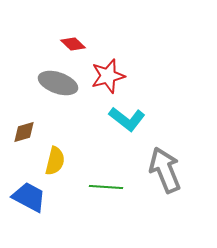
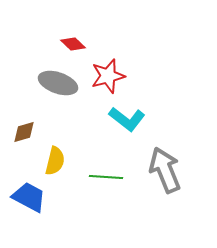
green line: moved 10 px up
